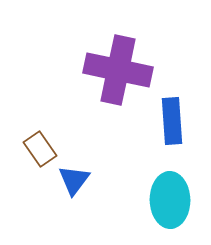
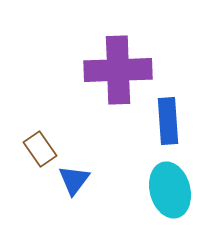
purple cross: rotated 14 degrees counterclockwise
blue rectangle: moved 4 px left
cyan ellipse: moved 10 px up; rotated 14 degrees counterclockwise
